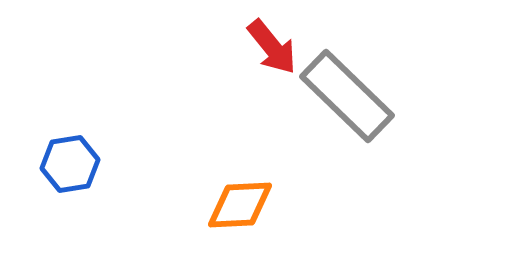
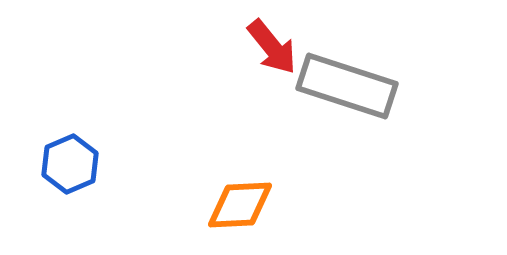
gray rectangle: moved 10 px up; rotated 26 degrees counterclockwise
blue hexagon: rotated 14 degrees counterclockwise
